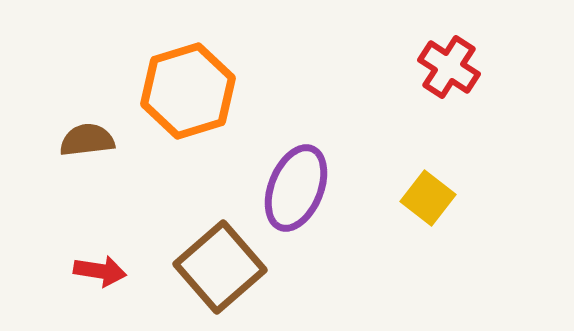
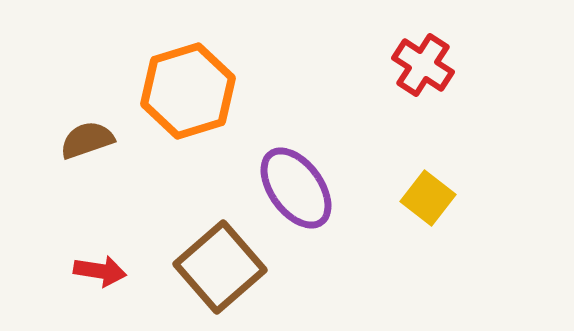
red cross: moved 26 px left, 2 px up
brown semicircle: rotated 12 degrees counterclockwise
purple ellipse: rotated 58 degrees counterclockwise
